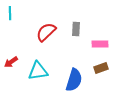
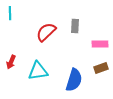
gray rectangle: moved 1 px left, 3 px up
red arrow: rotated 32 degrees counterclockwise
